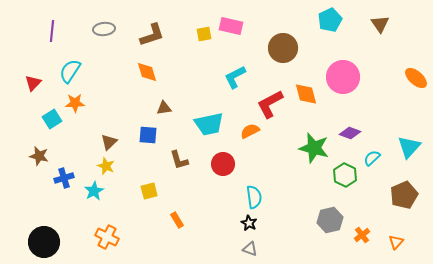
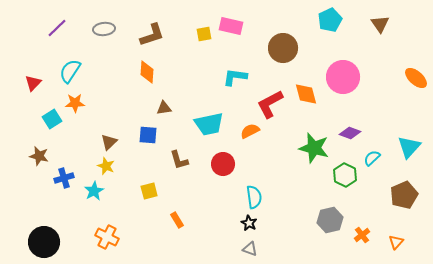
purple line at (52, 31): moved 5 px right, 3 px up; rotated 40 degrees clockwise
orange diamond at (147, 72): rotated 20 degrees clockwise
cyan L-shape at (235, 77): rotated 35 degrees clockwise
